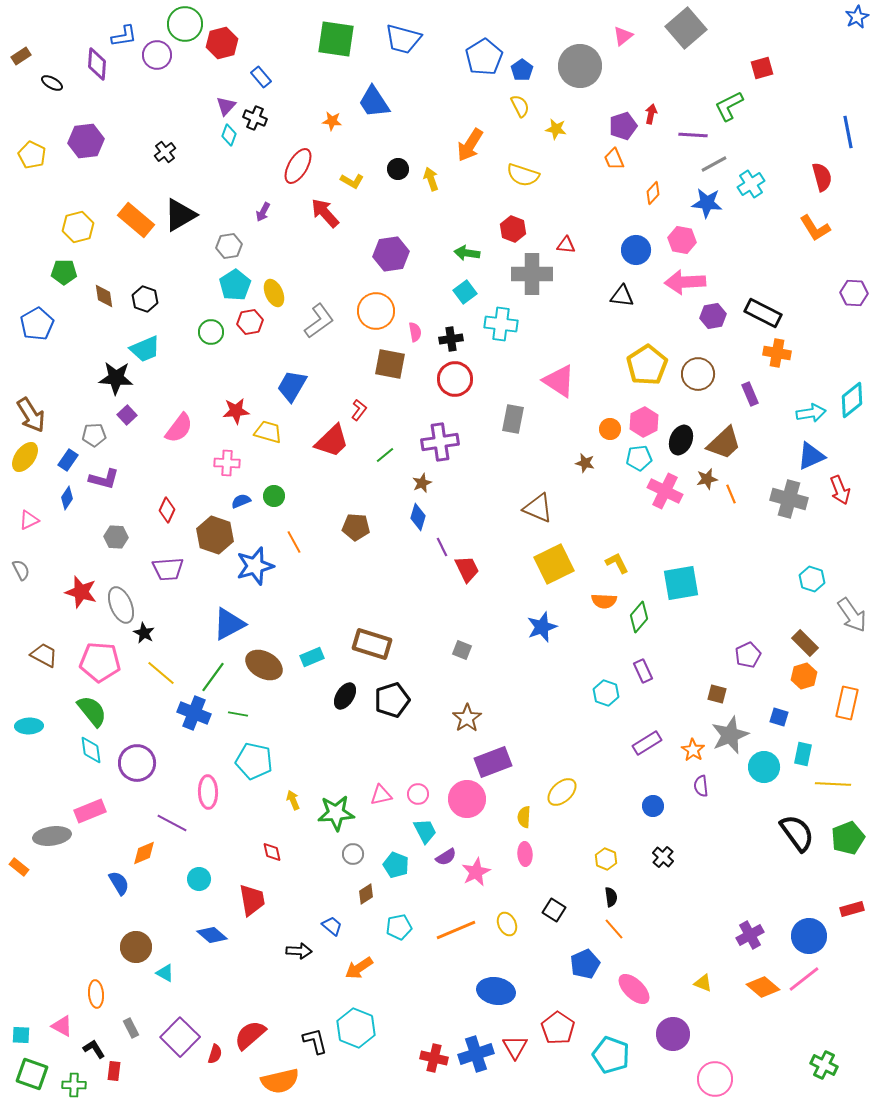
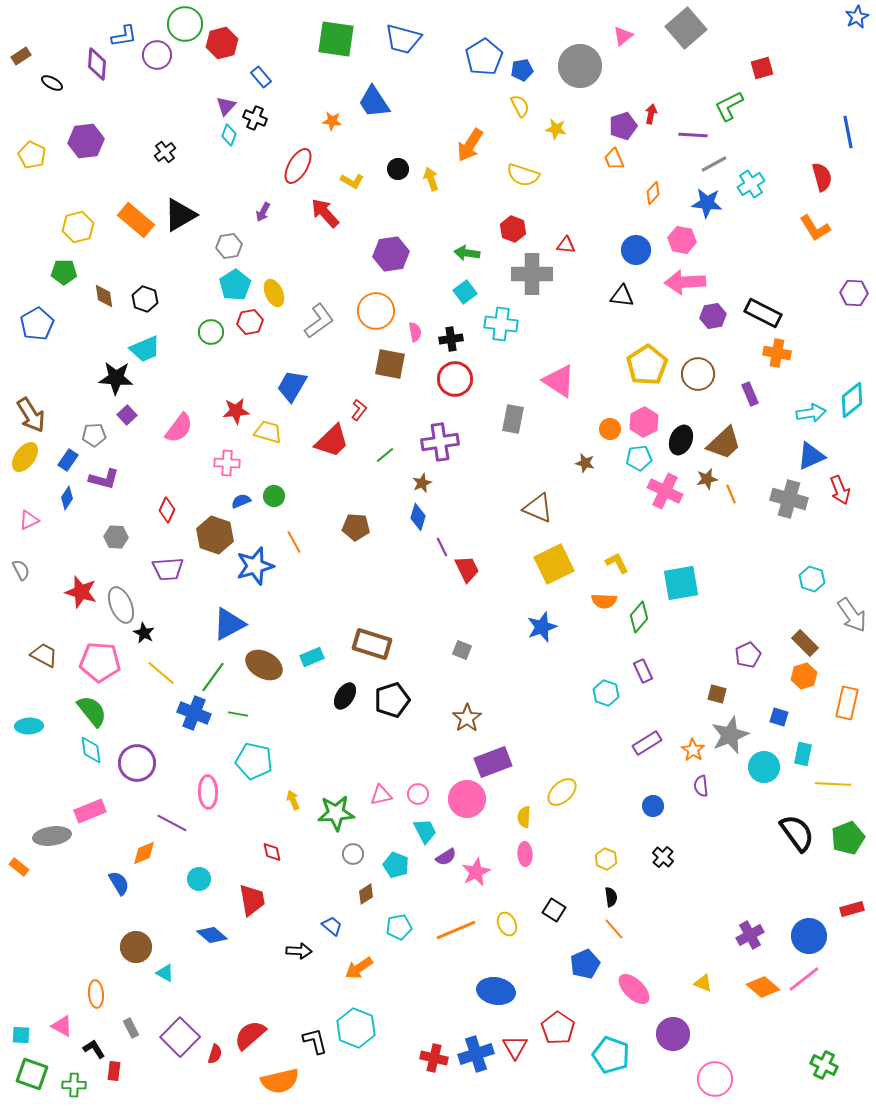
blue pentagon at (522, 70): rotated 25 degrees clockwise
